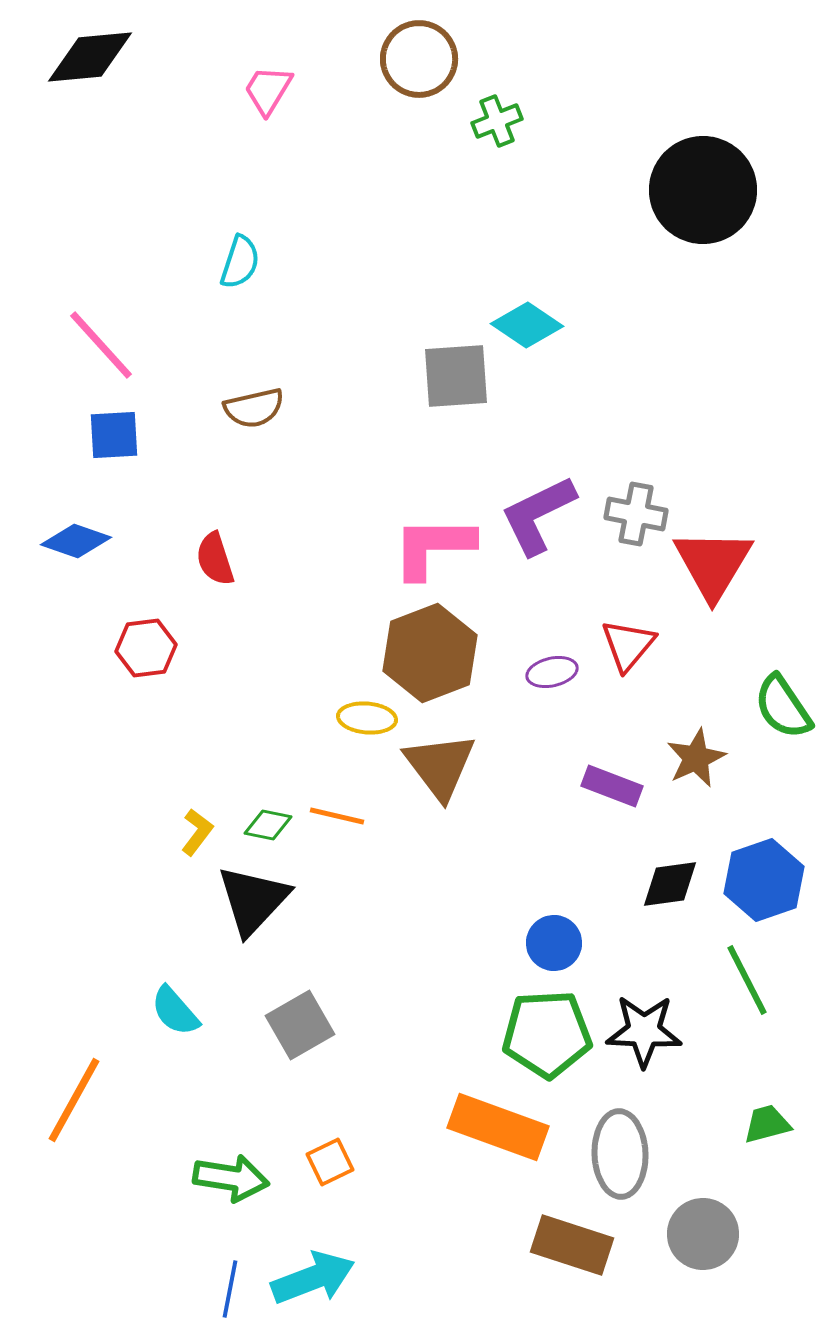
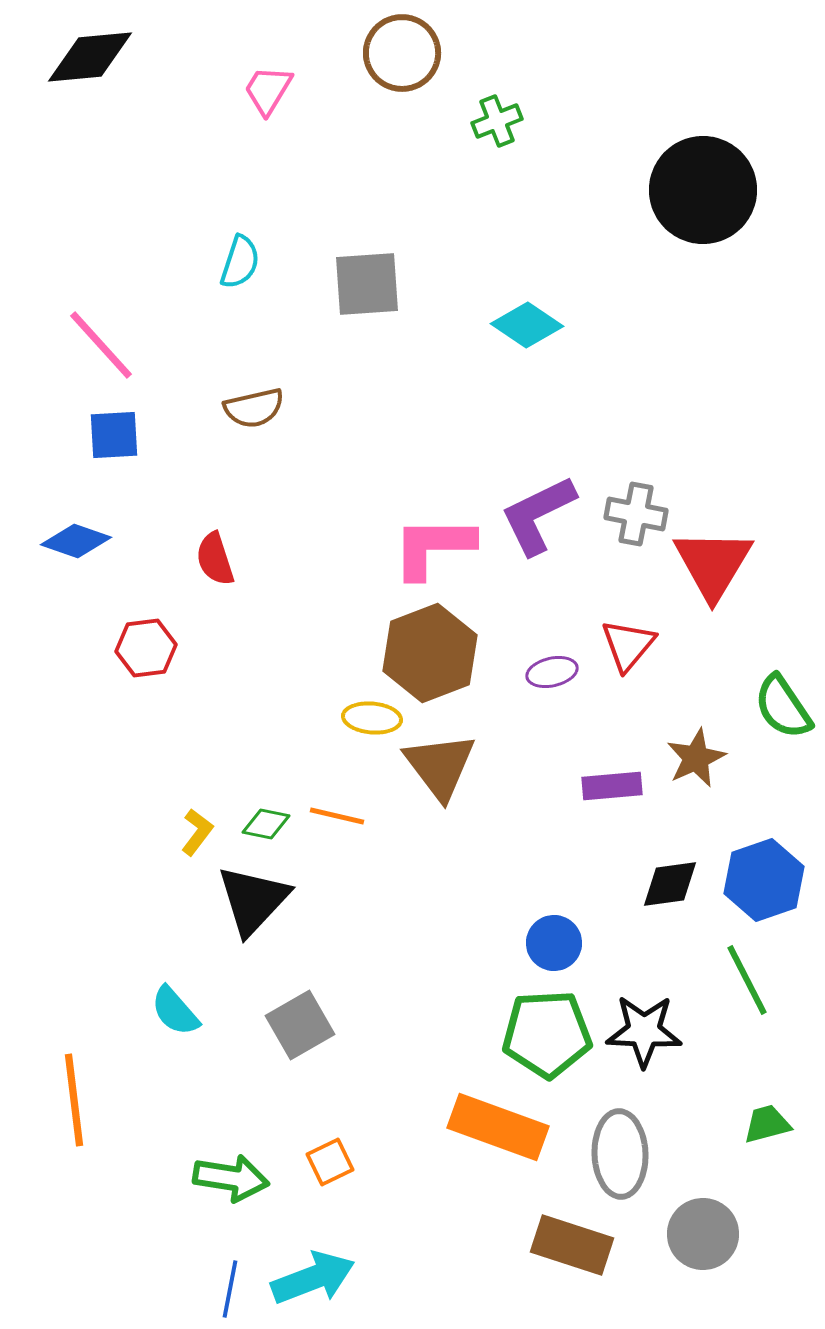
brown circle at (419, 59): moved 17 px left, 6 px up
gray square at (456, 376): moved 89 px left, 92 px up
yellow ellipse at (367, 718): moved 5 px right
purple rectangle at (612, 786): rotated 26 degrees counterclockwise
green diamond at (268, 825): moved 2 px left, 1 px up
orange line at (74, 1100): rotated 36 degrees counterclockwise
